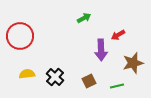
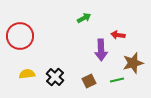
red arrow: rotated 40 degrees clockwise
green line: moved 6 px up
